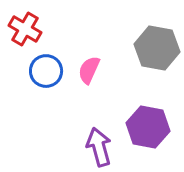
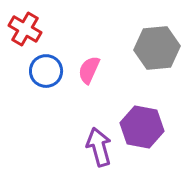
gray hexagon: rotated 15 degrees counterclockwise
purple hexagon: moved 6 px left
